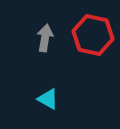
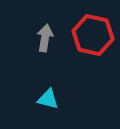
cyan triangle: rotated 15 degrees counterclockwise
